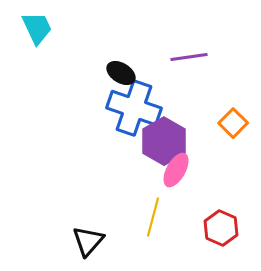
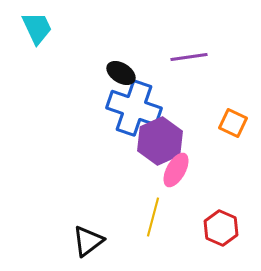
orange square: rotated 20 degrees counterclockwise
purple hexagon: moved 4 px left; rotated 6 degrees clockwise
black triangle: rotated 12 degrees clockwise
